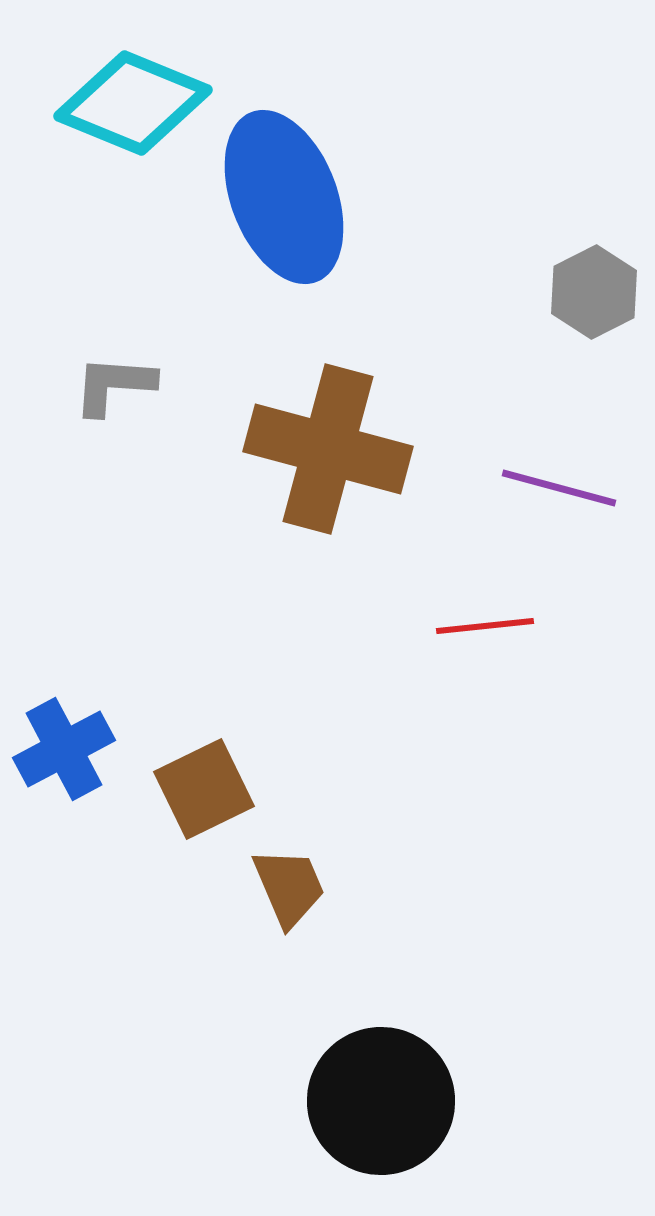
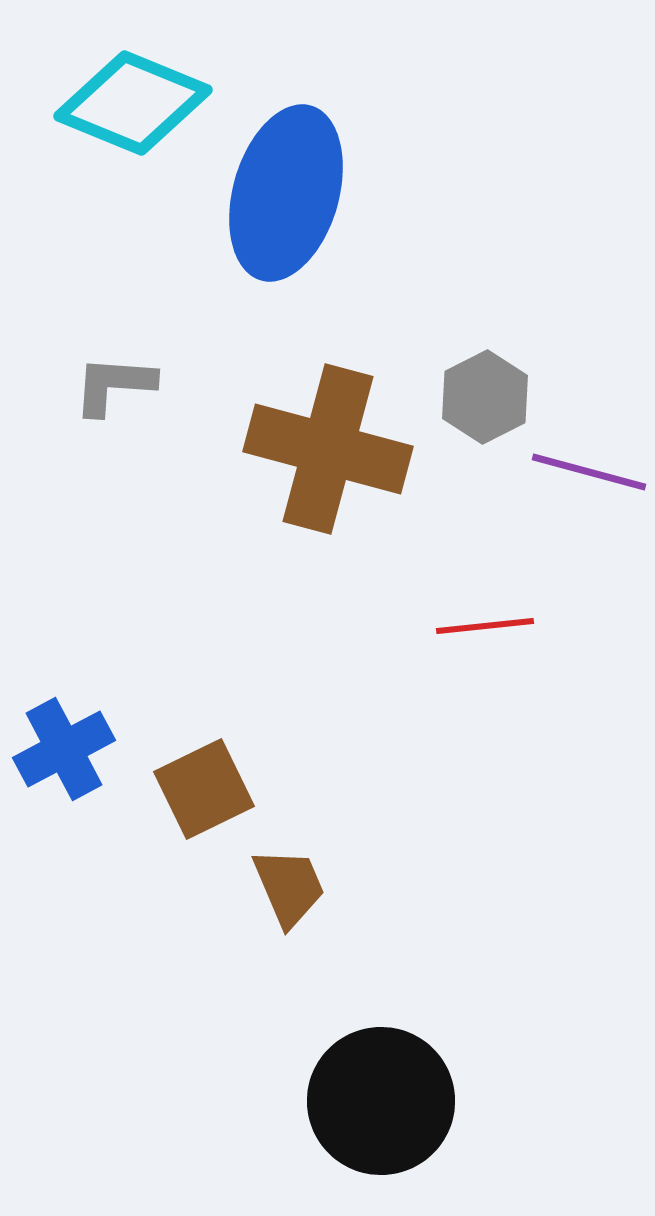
blue ellipse: moved 2 px right, 4 px up; rotated 37 degrees clockwise
gray hexagon: moved 109 px left, 105 px down
purple line: moved 30 px right, 16 px up
